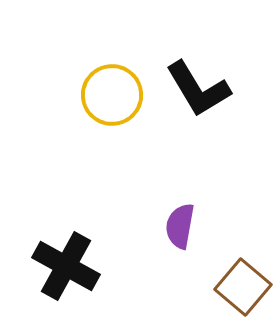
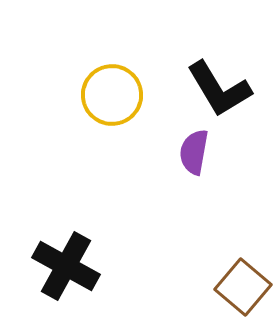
black L-shape: moved 21 px right
purple semicircle: moved 14 px right, 74 px up
